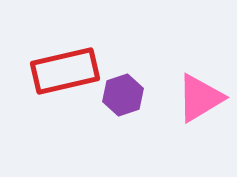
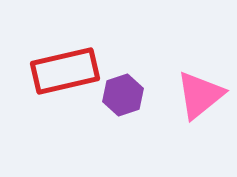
pink triangle: moved 3 px up; rotated 8 degrees counterclockwise
